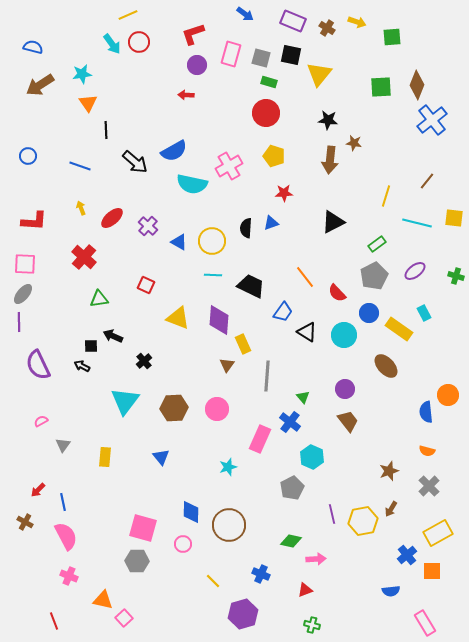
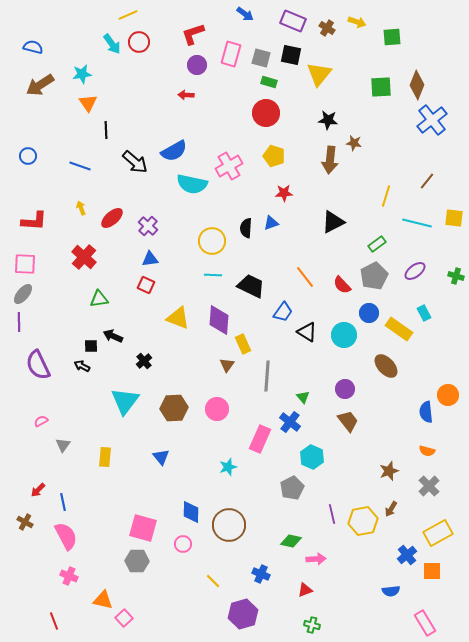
blue triangle at (179, 242): moved 29 px left, 17 px down; rotated 36 degrees counterclockwise
red semicircle at (337, 293): moved 5 px right, 8 px up
